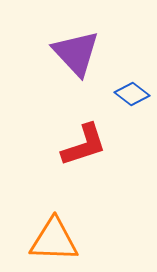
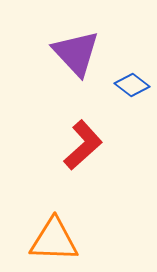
blue diamond: moved 9 px up
red L-shape: moved 1 px left; rotated 24 degrees counterclockwise
